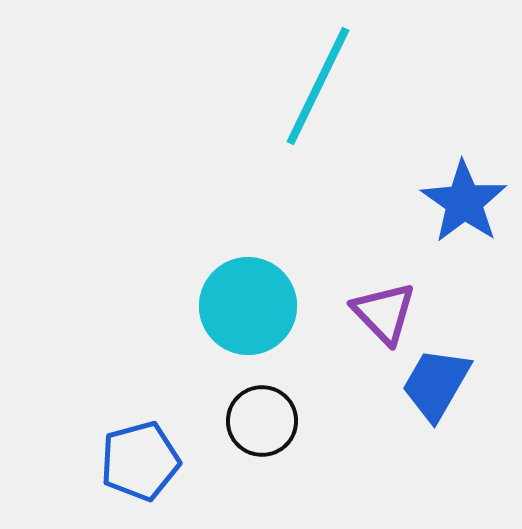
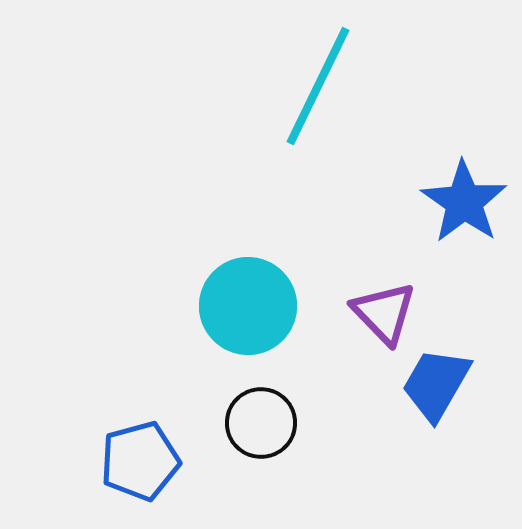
black circle: moved 1 px left, 2 px down
